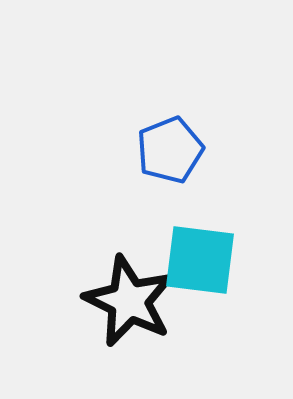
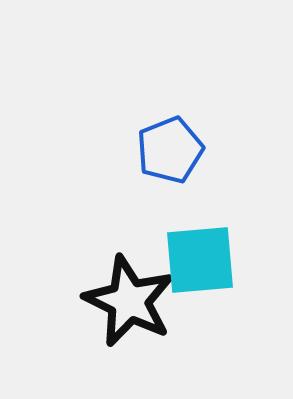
cyan square: rotated 12 degrees counterclockwise
